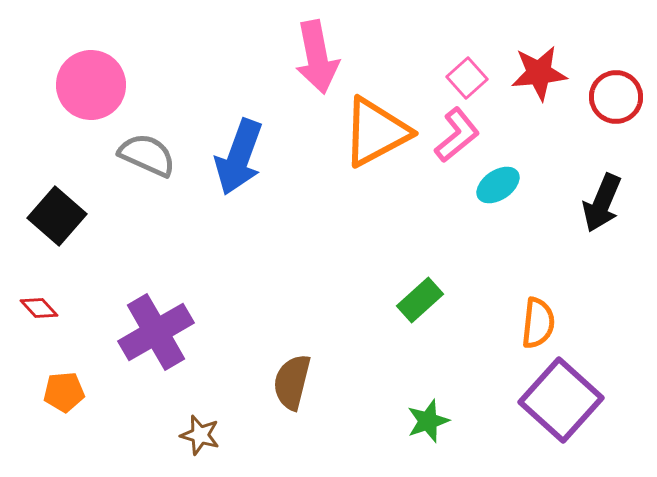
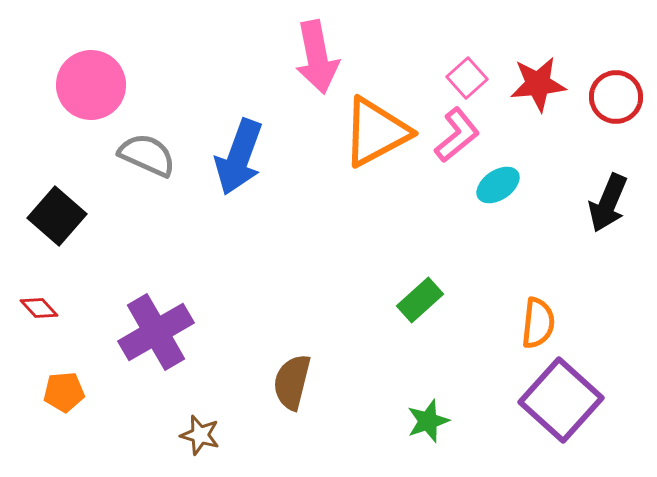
red star: moved 1 px left, 11 px down
black arrow: moved 6 px right
